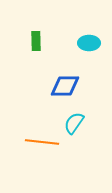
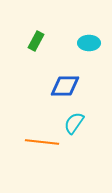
green rectangle: rotated 30 degrees clockwise
